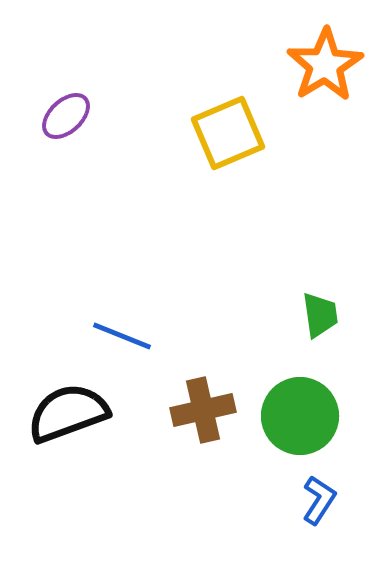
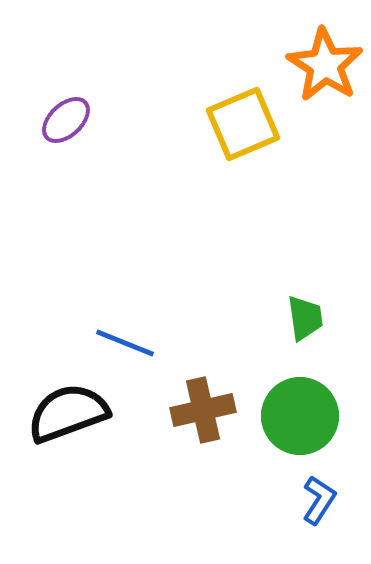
orange star: rotated 8 degrees counterclockwise
purple ellipse: moved 4 px down
yellow square: moved 15 px right, 9 px up
green trapezoid: moved 15 px left, 3 px down
blue line: moved 3 px right, 7 px down
